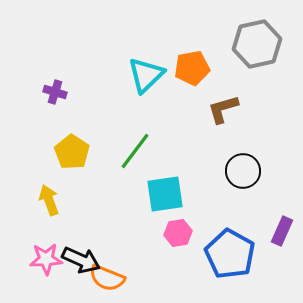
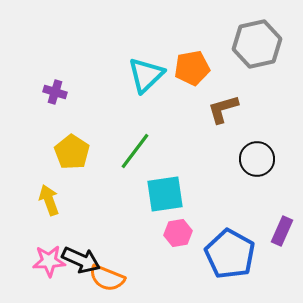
black circle: moved 14 px right, 12 px up
pink star: moved 3 px right, 2 px down
